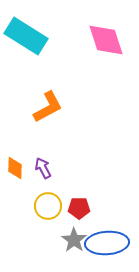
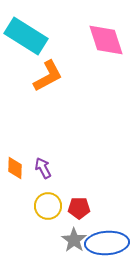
orange L-shape: moved 31 px up
